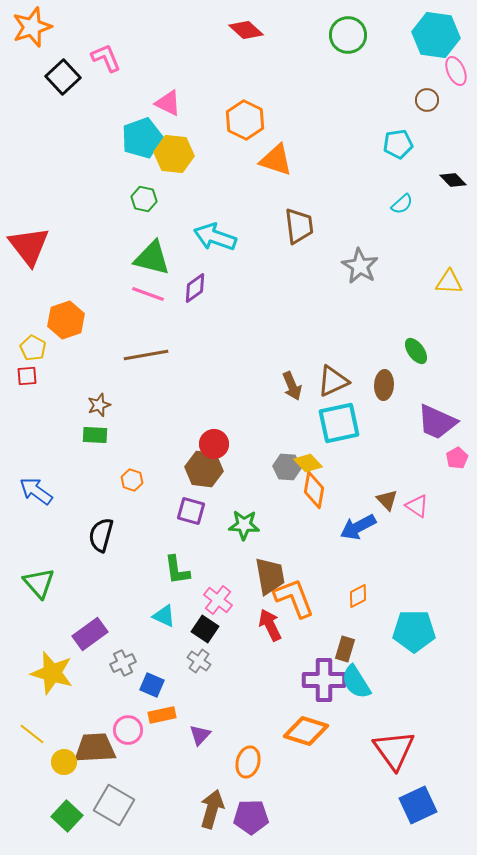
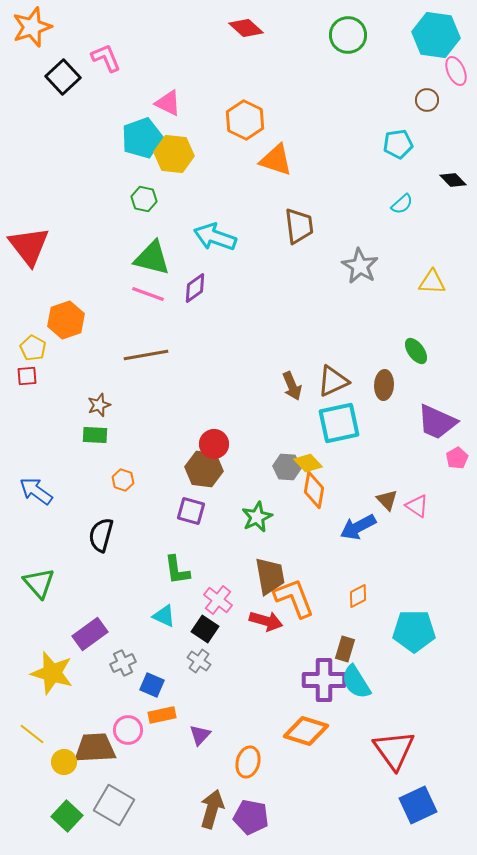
red diamond at (246, 30): moved 2 px up
yellow triangle at (449, 282): moved 17 px left
orange hexagon at (132, 480): moved 9 px left
green star at (244, 525): moved 13 px right, 8 px up; rotated 28 degrees counterclockwise
red arrow at (270, 625): moved 4 px left, 4 px up; rotated 132 degrees clockwise
purple pentagon at (251, 817): rotated 12 degrees clockwise
